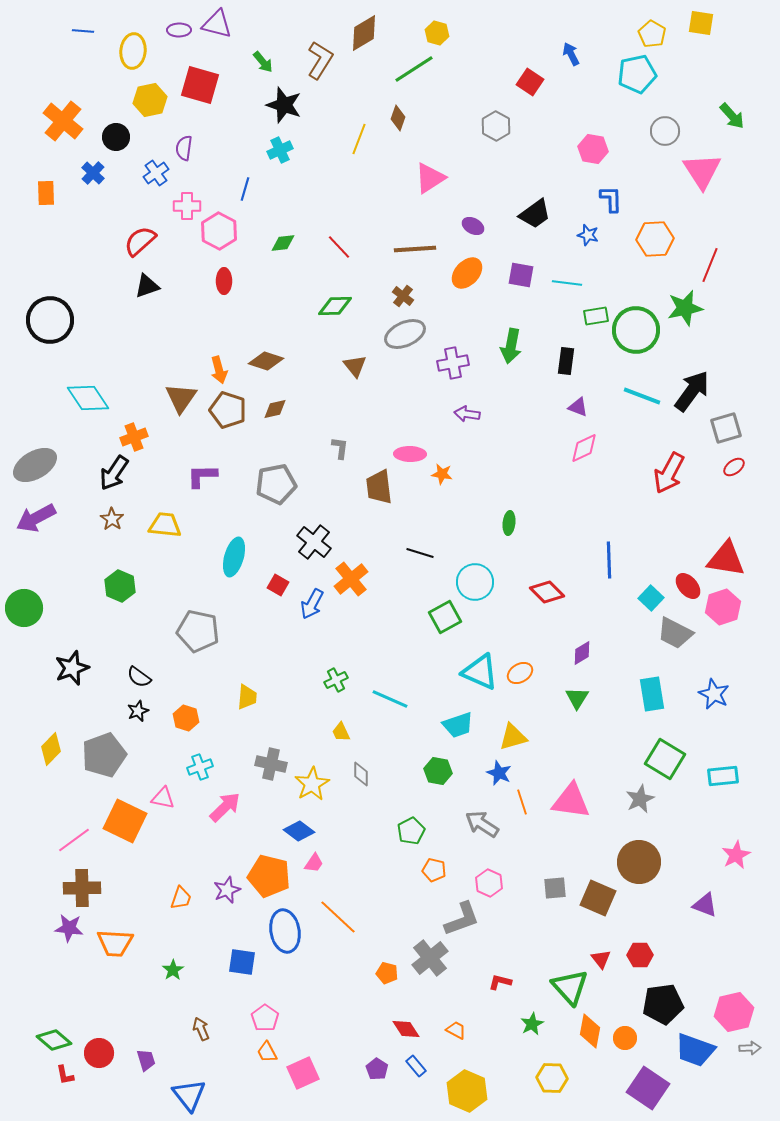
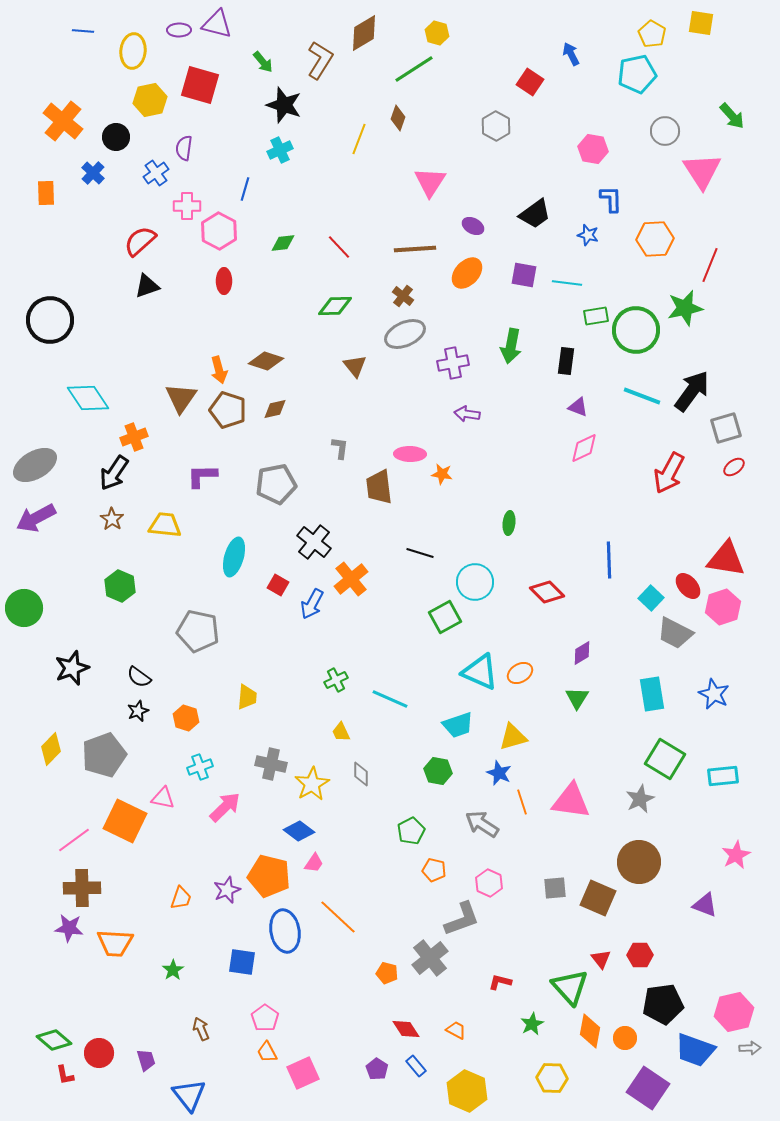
pink triangle at (430, 178): moved 4 px down; rotated 24 degrees counterclockwise
purple square at (521, 275): moved 3 px right
